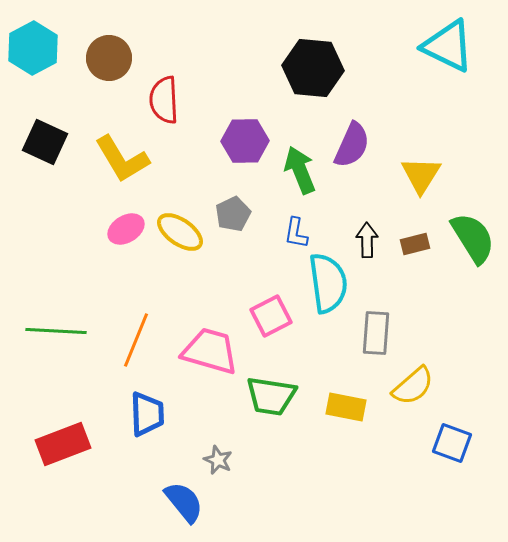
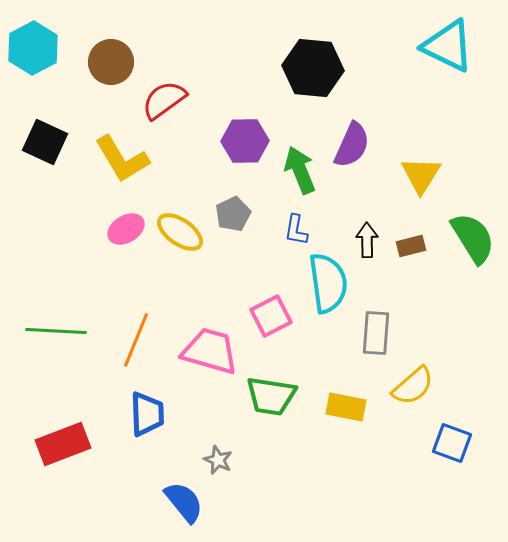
brown circle: moved 2 px right, 4 px down
red semicircle: rotated 57 degrees clockwise
blue L-shape: moved 3 px up
brown rectangle: moved 4 px left, 2 px down
